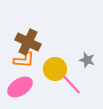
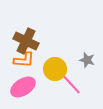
brown cross: moved 2 px left, 1 px up
pink ellipse: moved 3 px right
